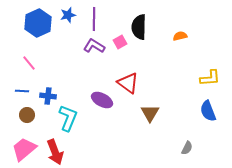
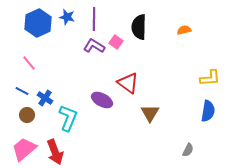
blue star: moved 1 px left, 2 px down; rotated 28 degrees clockwise
orange semicircle: moved 4 px right, 6 px up
pink square: moved 4 px left; rotated 24 degrees counterclockwise
blue line: rotated 24 degrees clockwise
blue cross: moved 3 px left, 2 px down; rotated 28 degrees clockwise
blue semicircle: rotated 150 degrees counterclockwise
gray semicircle: moved 1 px right, 2 px down
